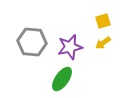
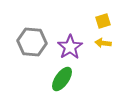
yellow arrow: rotated 42 degrees clockwise
purple star: rotated 20 degrees counterclockwise
